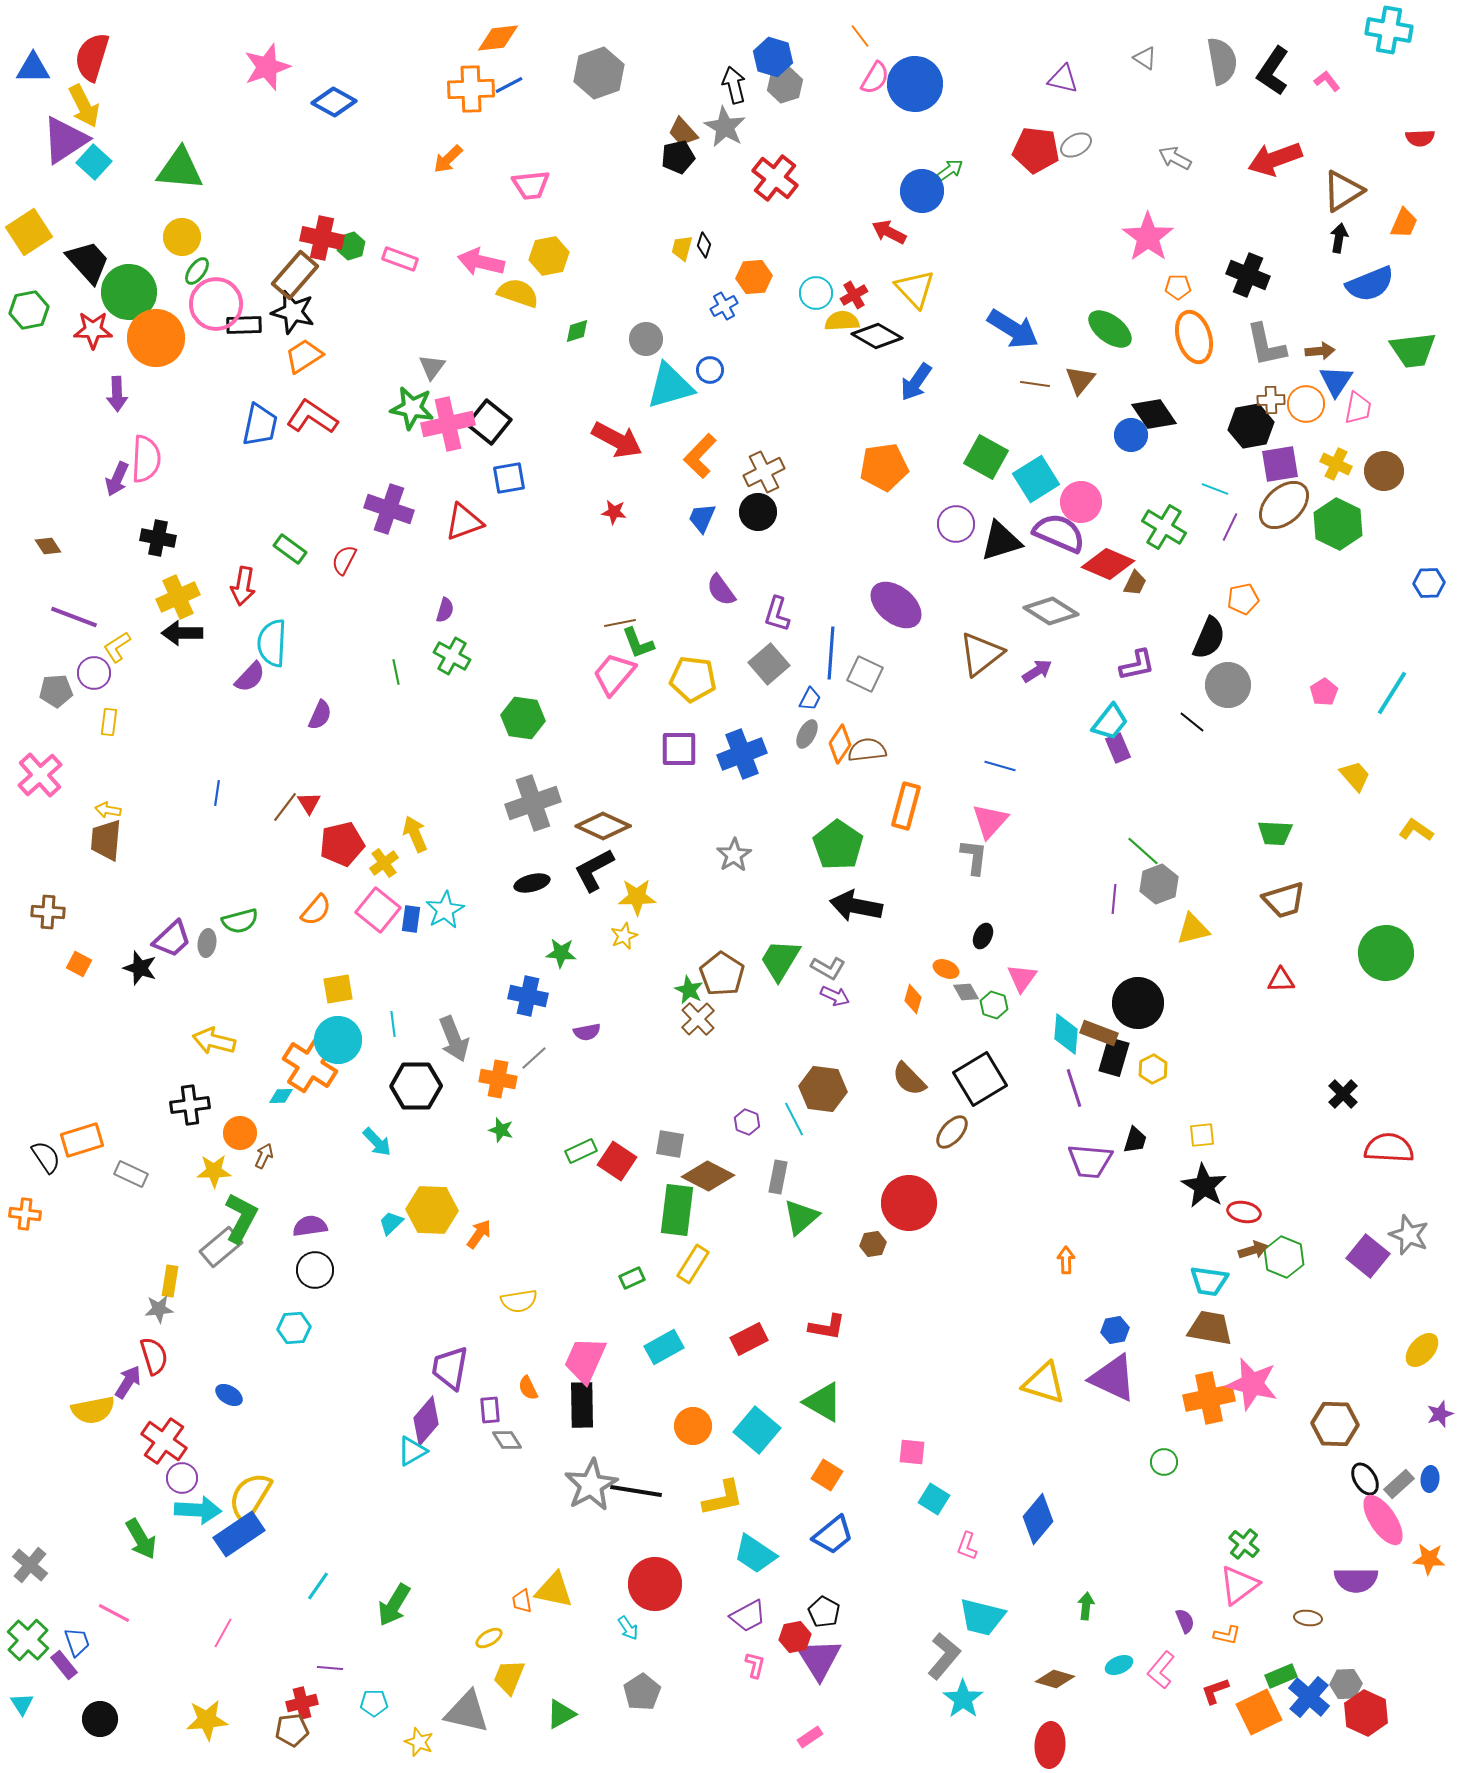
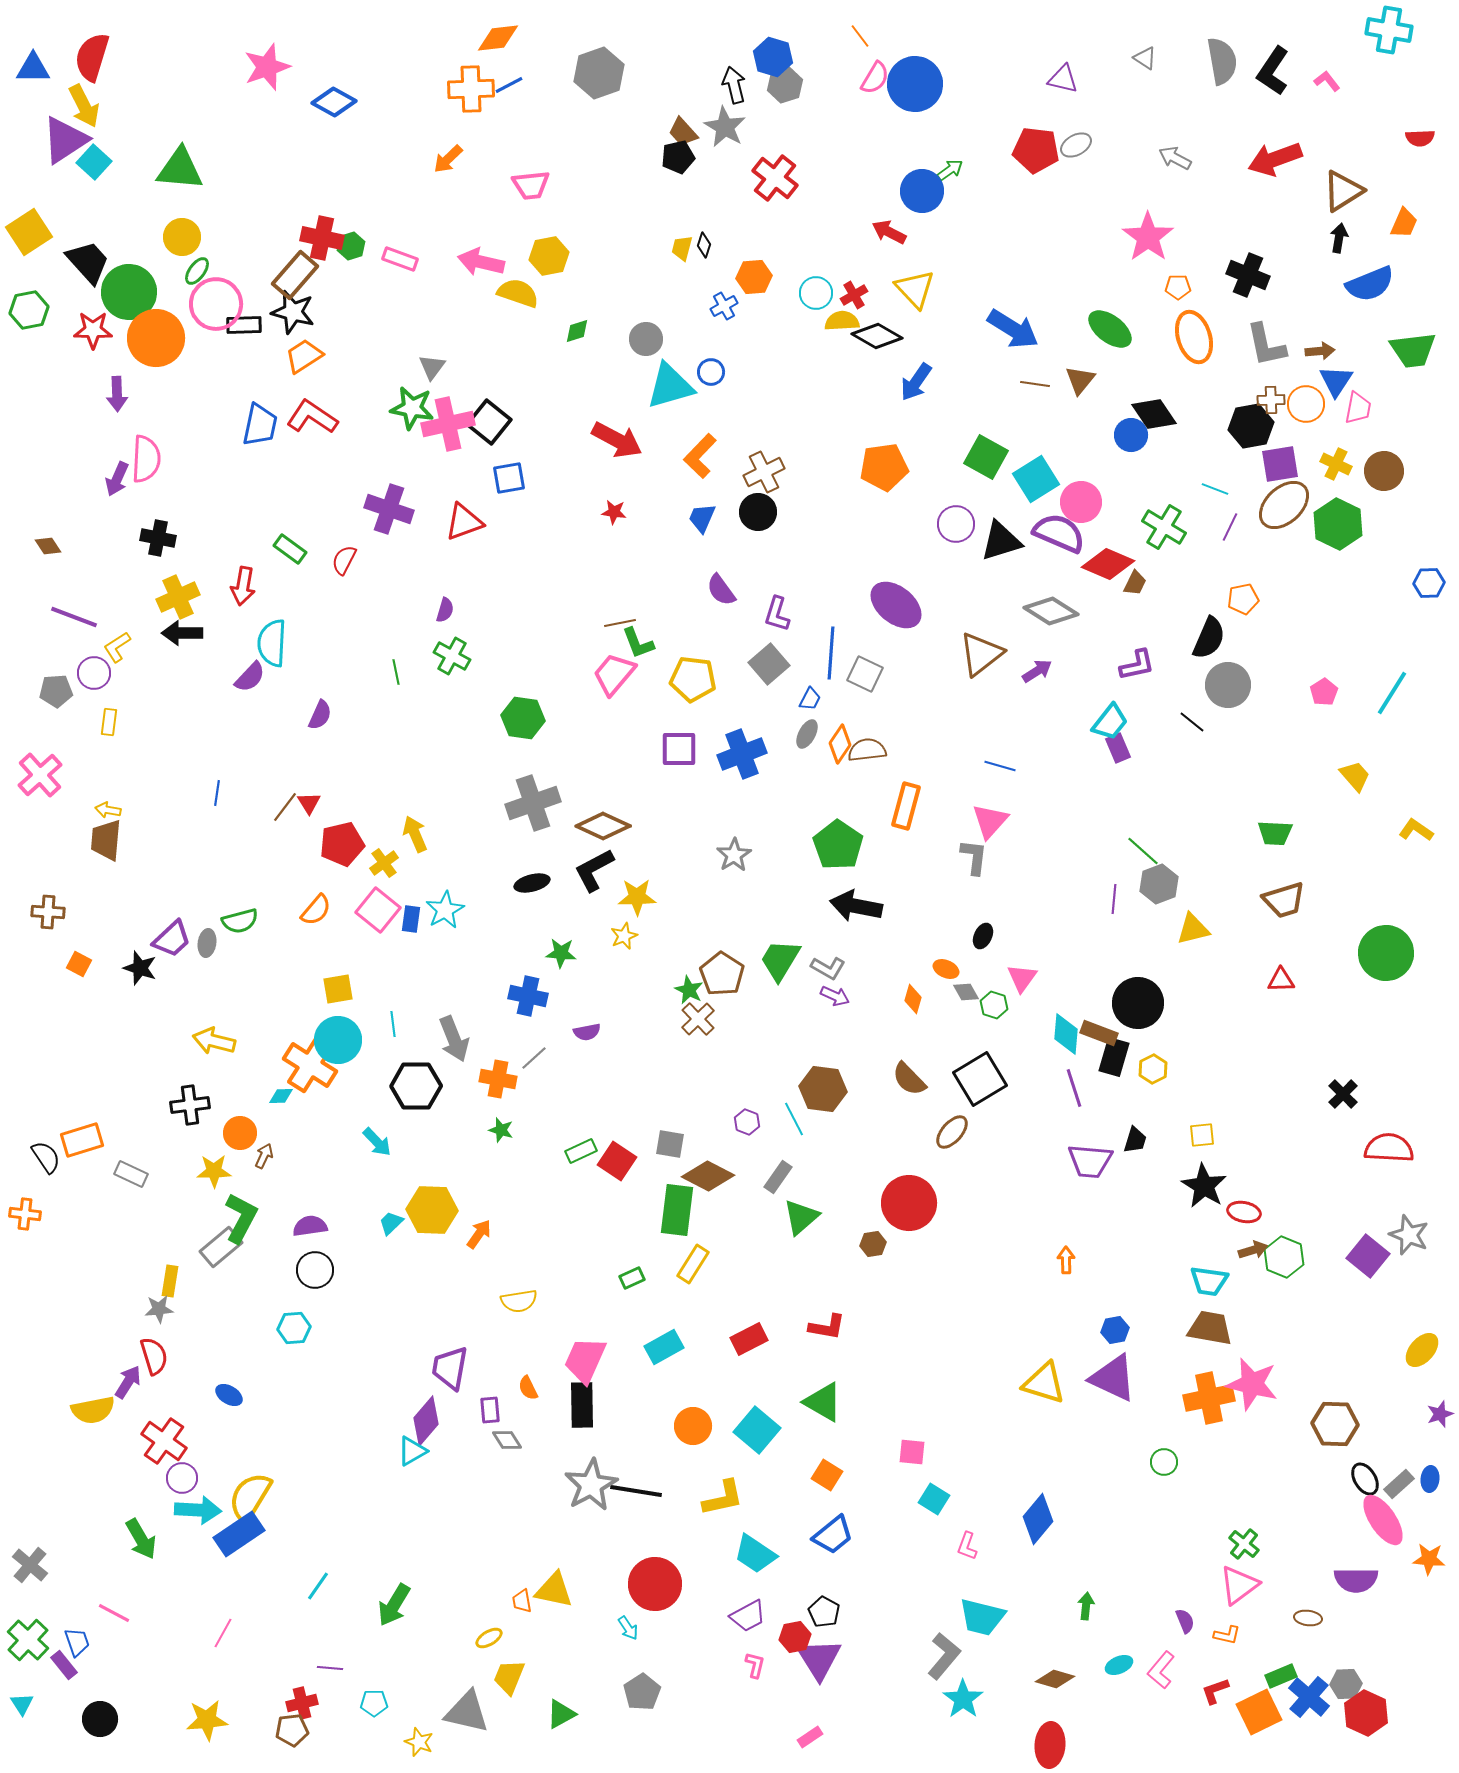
blue circle at (710, 370): moved 1 px right, 2 px down
gray rectangle at (778, 1177): rotated 24 degrees clockwise
